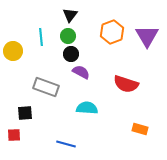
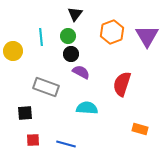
black triangle: moved 5 px right, 1 px up
red semicircle: moved 4 px left; rotated 90 degrees clockwise
red square: moved 19 px right, 5 px down
